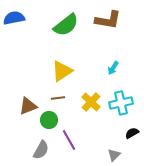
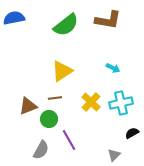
cyan arrow: rotated 96 degrees counterclockwise
brown line: moved 3 px left
green circle: moved 1 px up
